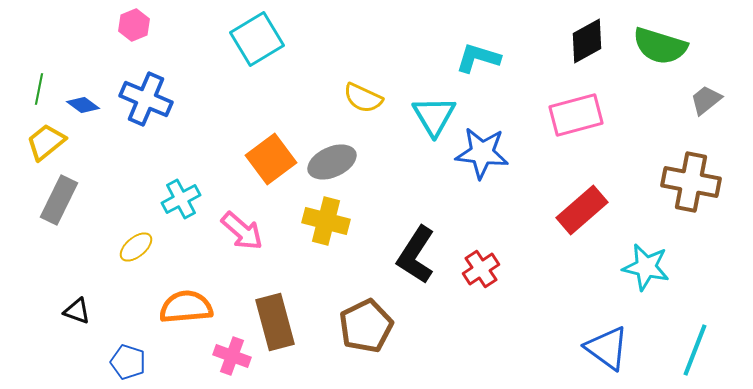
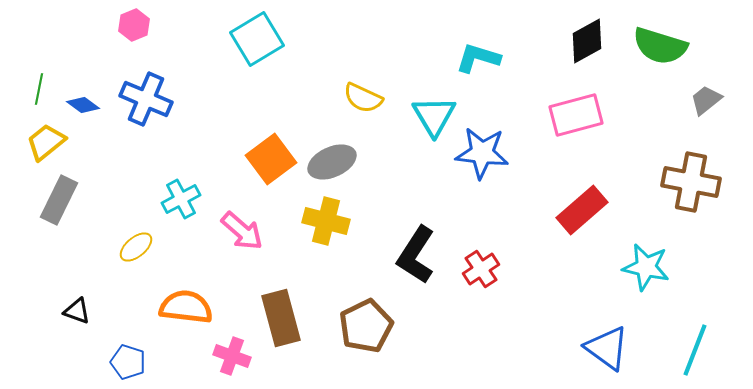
orange semicircle: rotated 12 degrees clockwise
brown rectangle: moved 6 px right, 4 px up
